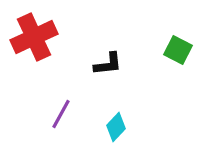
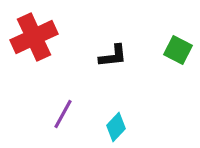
black L-shape: moved 5 px right, 8 px up
purple line: moved 2 px right
